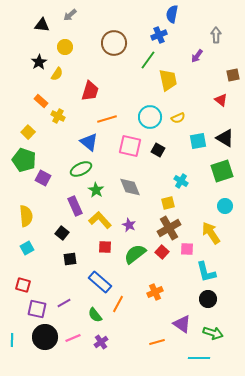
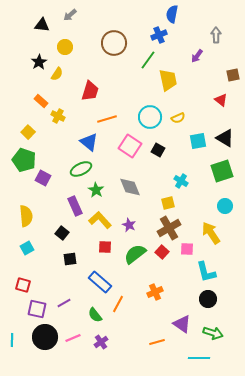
pink square at (130, 146): rotated 20 degrees clockwise
